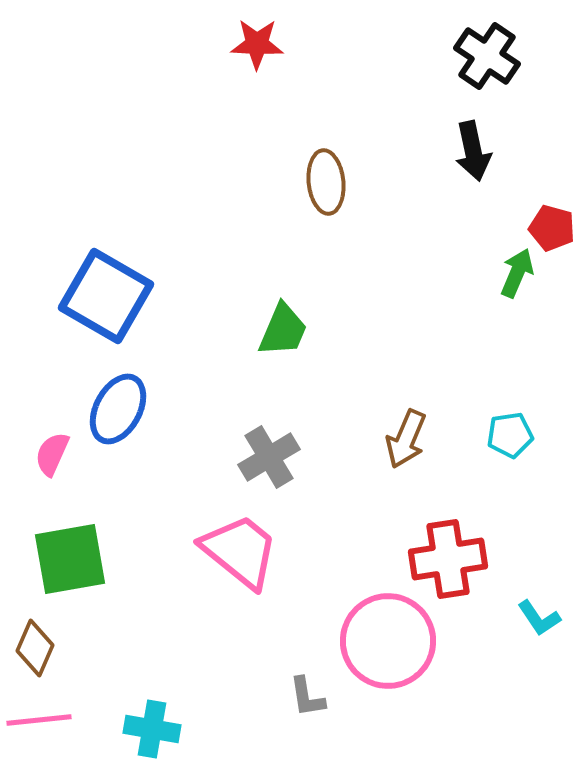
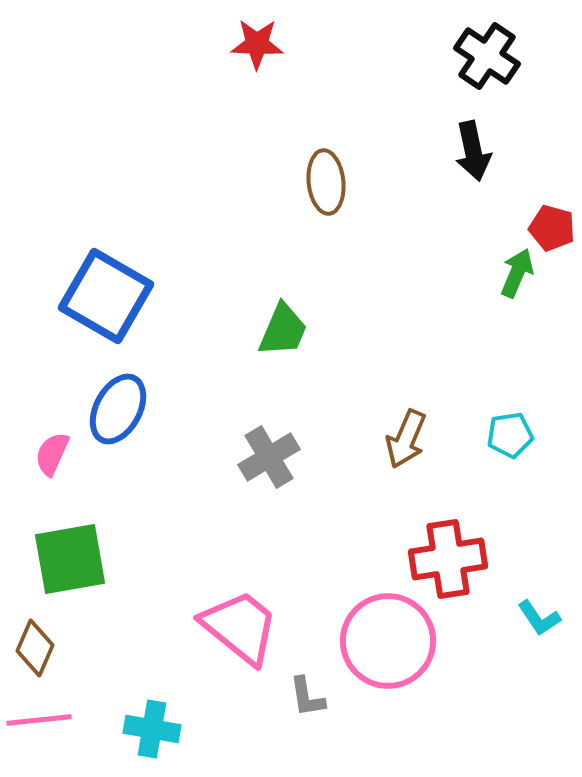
pink trapezoid: moved 76 px down
